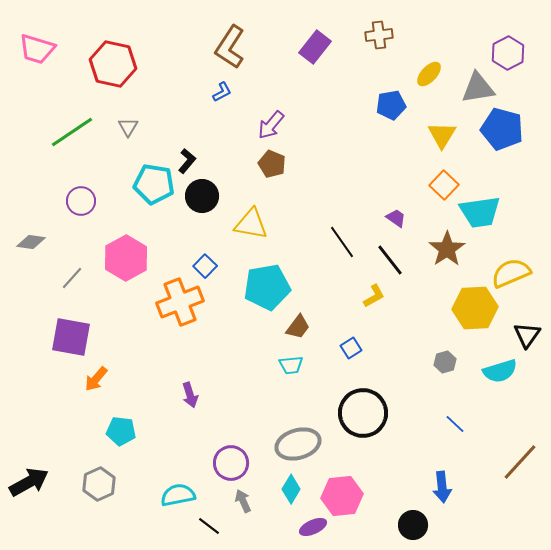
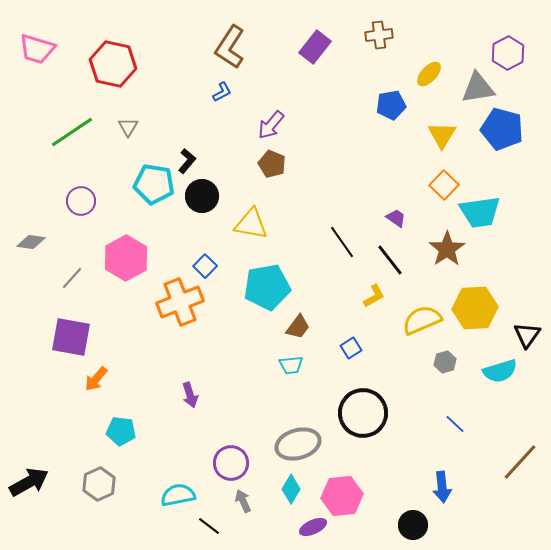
yellow semicircle at (511, 273): moved 89 px left, 47 px down
